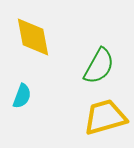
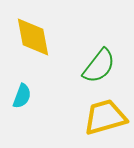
green semicircle: rotated 9 degrees clockwise
